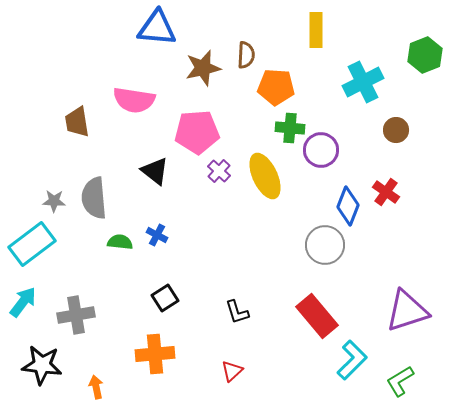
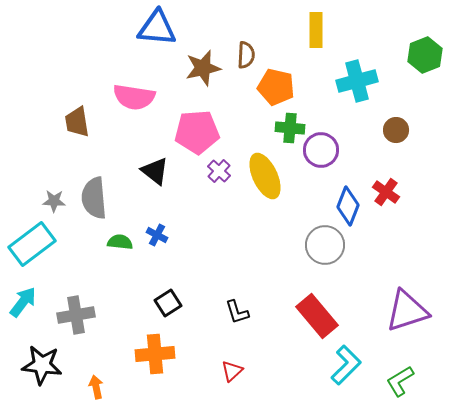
cyan cross: moved 6 px left, 1 px up; rotated 12 degrees clockwise
orange pentagon: rotated 9 degrees clockwise
pink semicircle: moved 3 px up
black square: moved 3 px right, 5 px down
cyan L-shape: moved 6 px left, 5 px down
